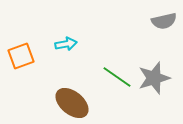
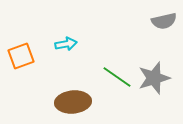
brown ellipse: moved 1 px right, 1 px up; rotated 44 degrees counterclockwise
